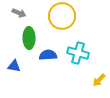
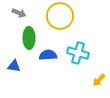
yellow circle: moved 2 px left
